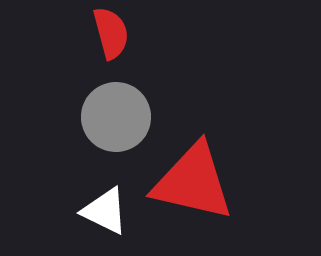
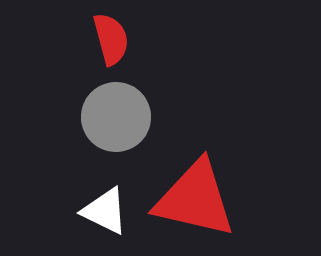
red semicircle: moved 6 px down
red triangle: moved 2 px right, 17 px down
